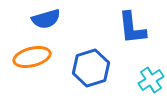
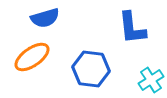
blue semicircle: moved 1 px left, 1 px up
orange ellipse: rotated 21 degrees counterclockwise
blue hexagon: moved 1 px down; rotated 24 degrees clockwise
